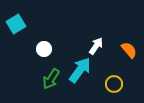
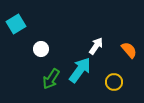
white circle: moved 3 px left
yellow circle: moved 2 px up
